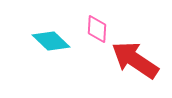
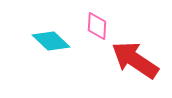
pink diamond: moved 3 px up
